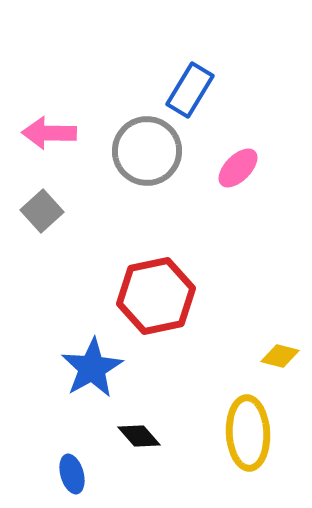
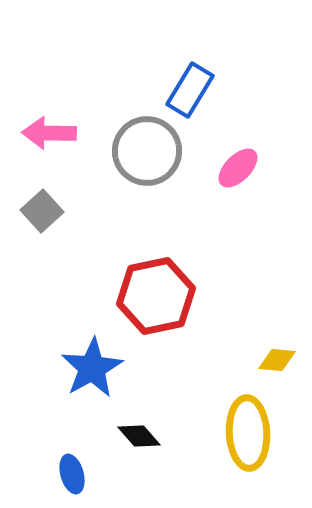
yellow diamond: moved 3 px left, 4 px down; rotated 9 degrees counterclockwise
